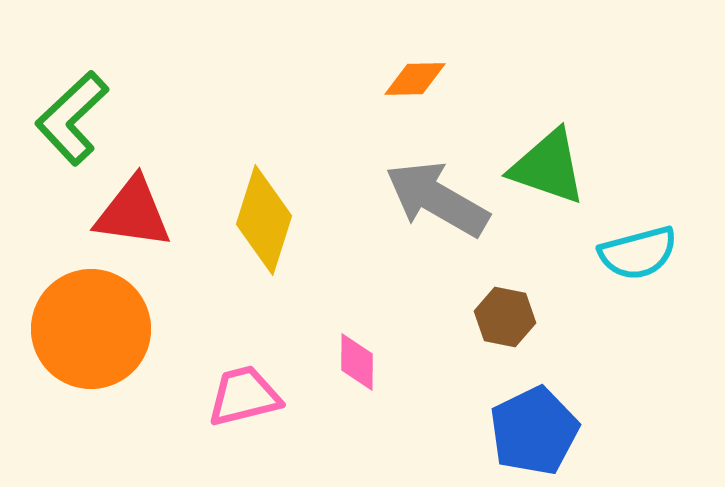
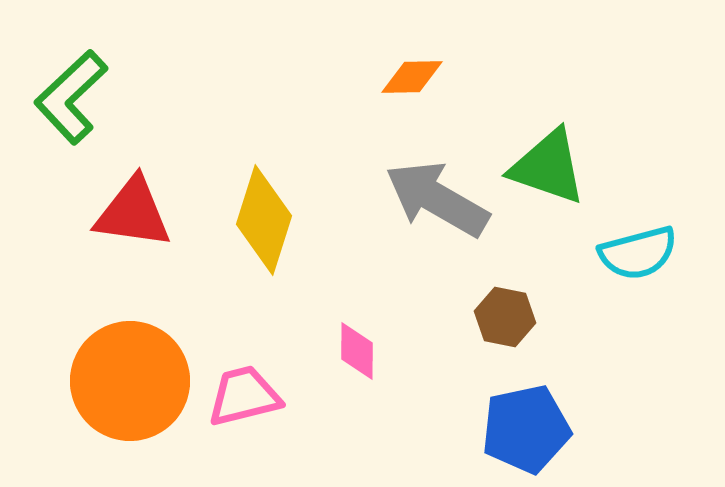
orange diamond: moved 3 px left, 2 px up
green L-shape: moved 1 px left, 21 px up
orange circle: moved 39 px right, 52 px down
pink diamond: moved 11 px up
blue pentagon: moved 8 px left, 2 px up; rotated 14 degrees clockwise
